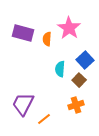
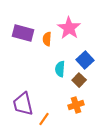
purple trapezoid: rotated 40 degrees counterclockwise
orange line: rotated 16 degrees counterclockwise
